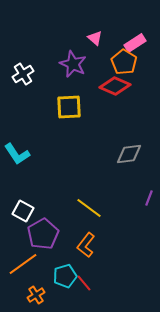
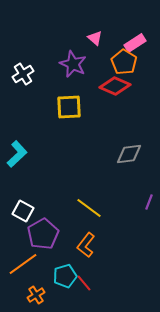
cyan L-shape: rotated 100 degrees counterclockwise
purple line: moved 4 px down
